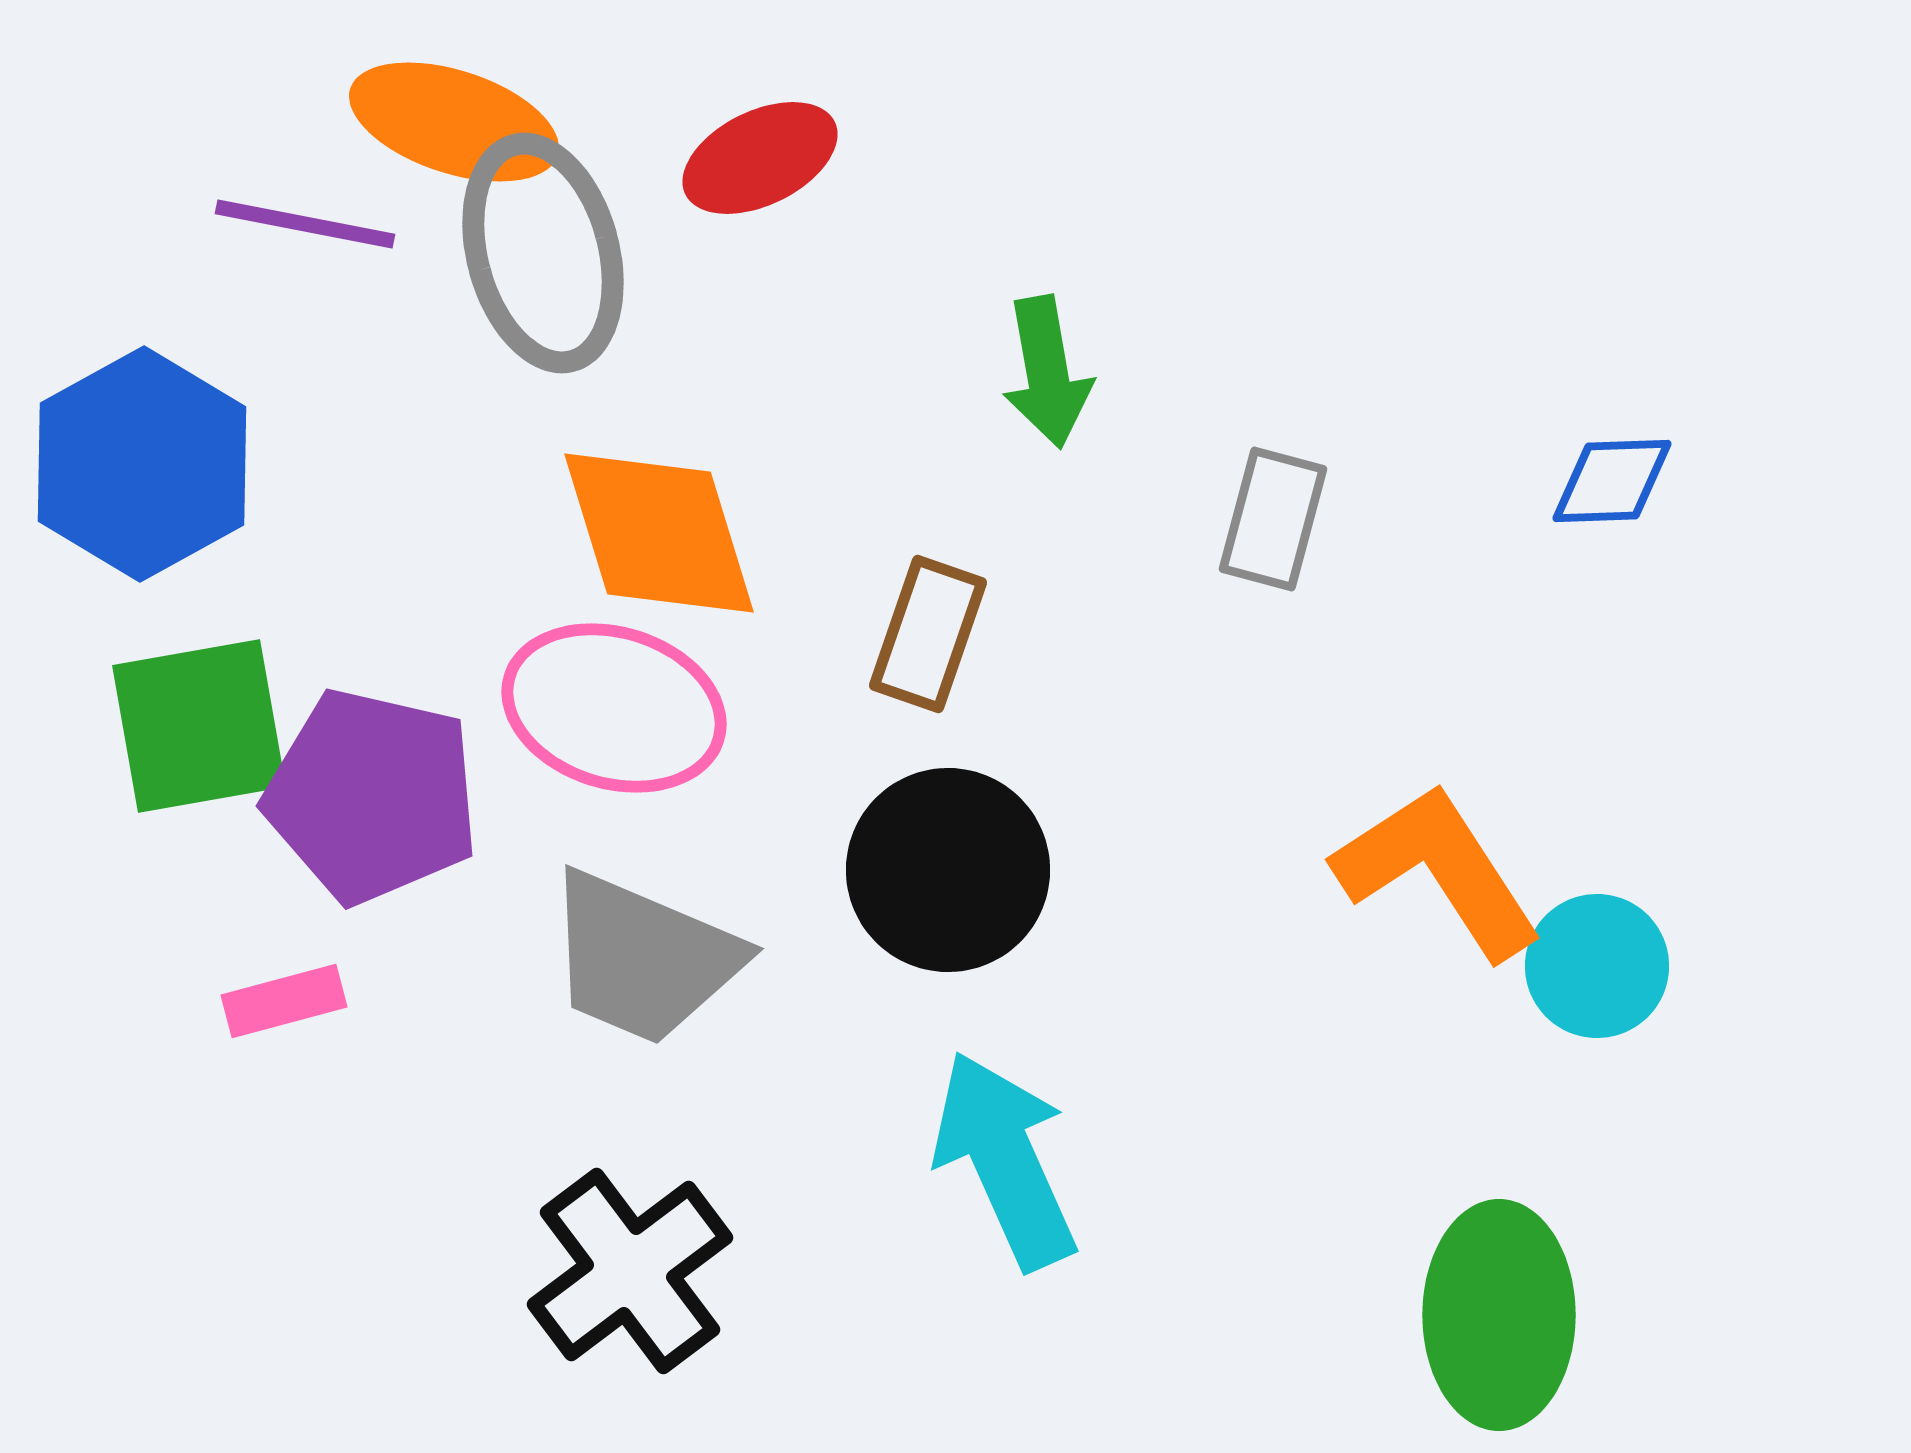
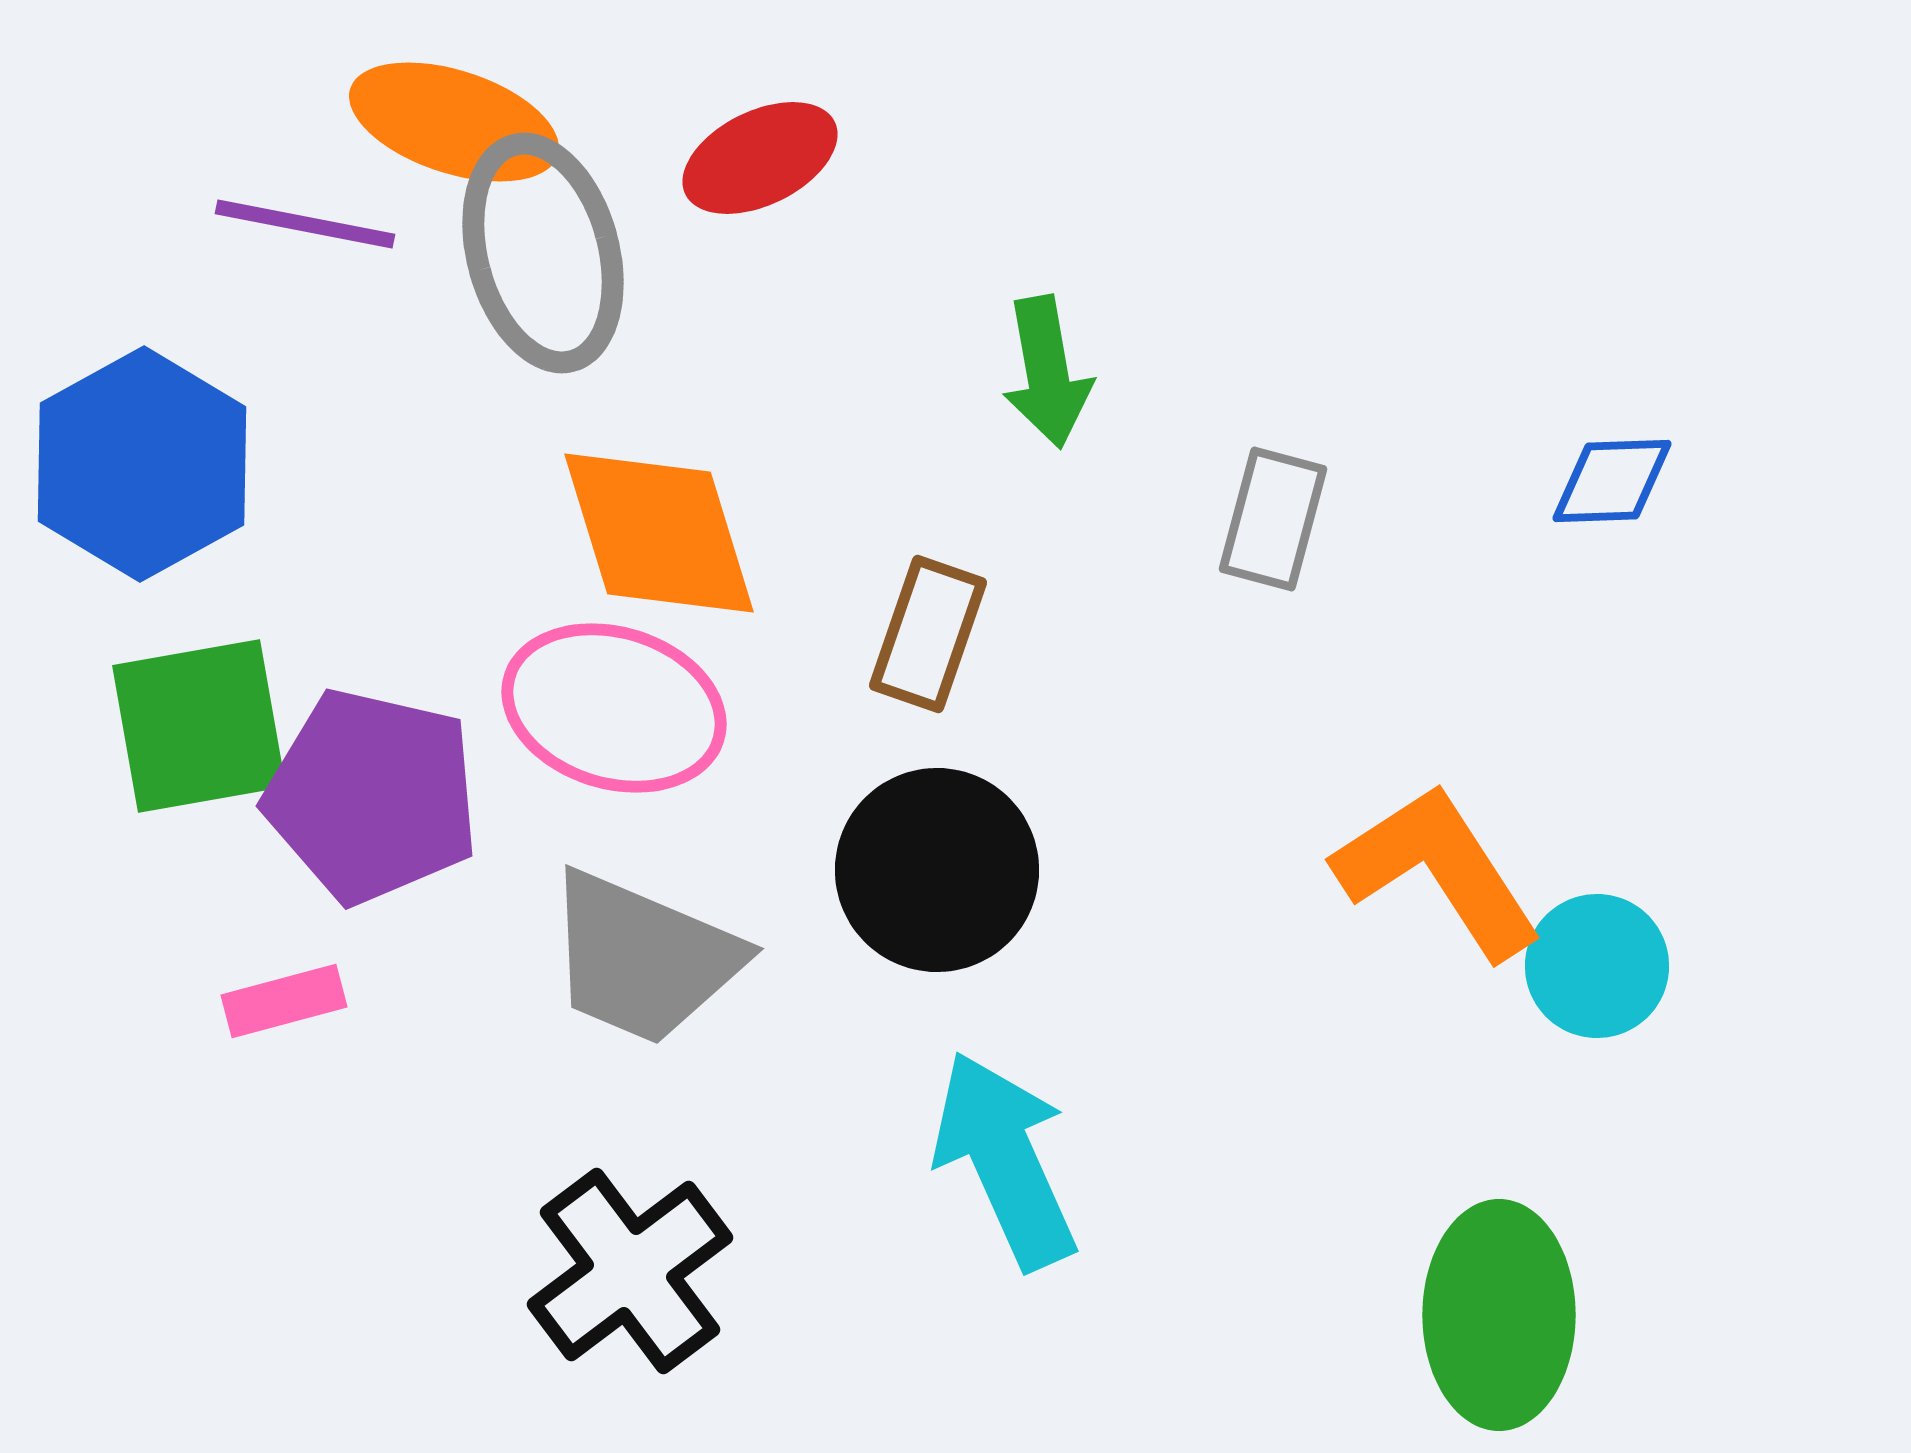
black circle: moved 11 px left
